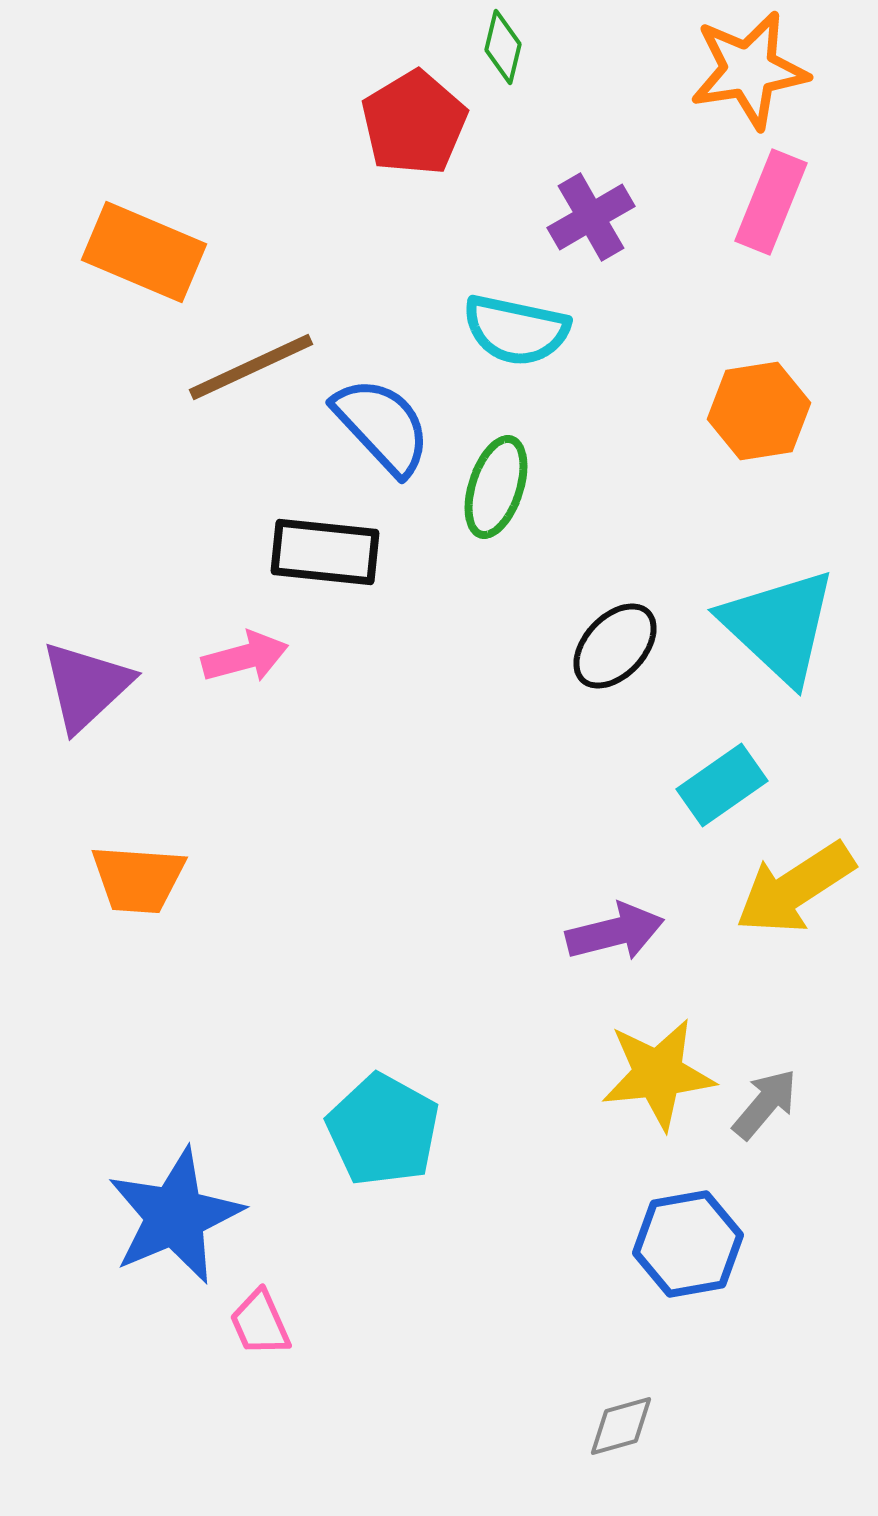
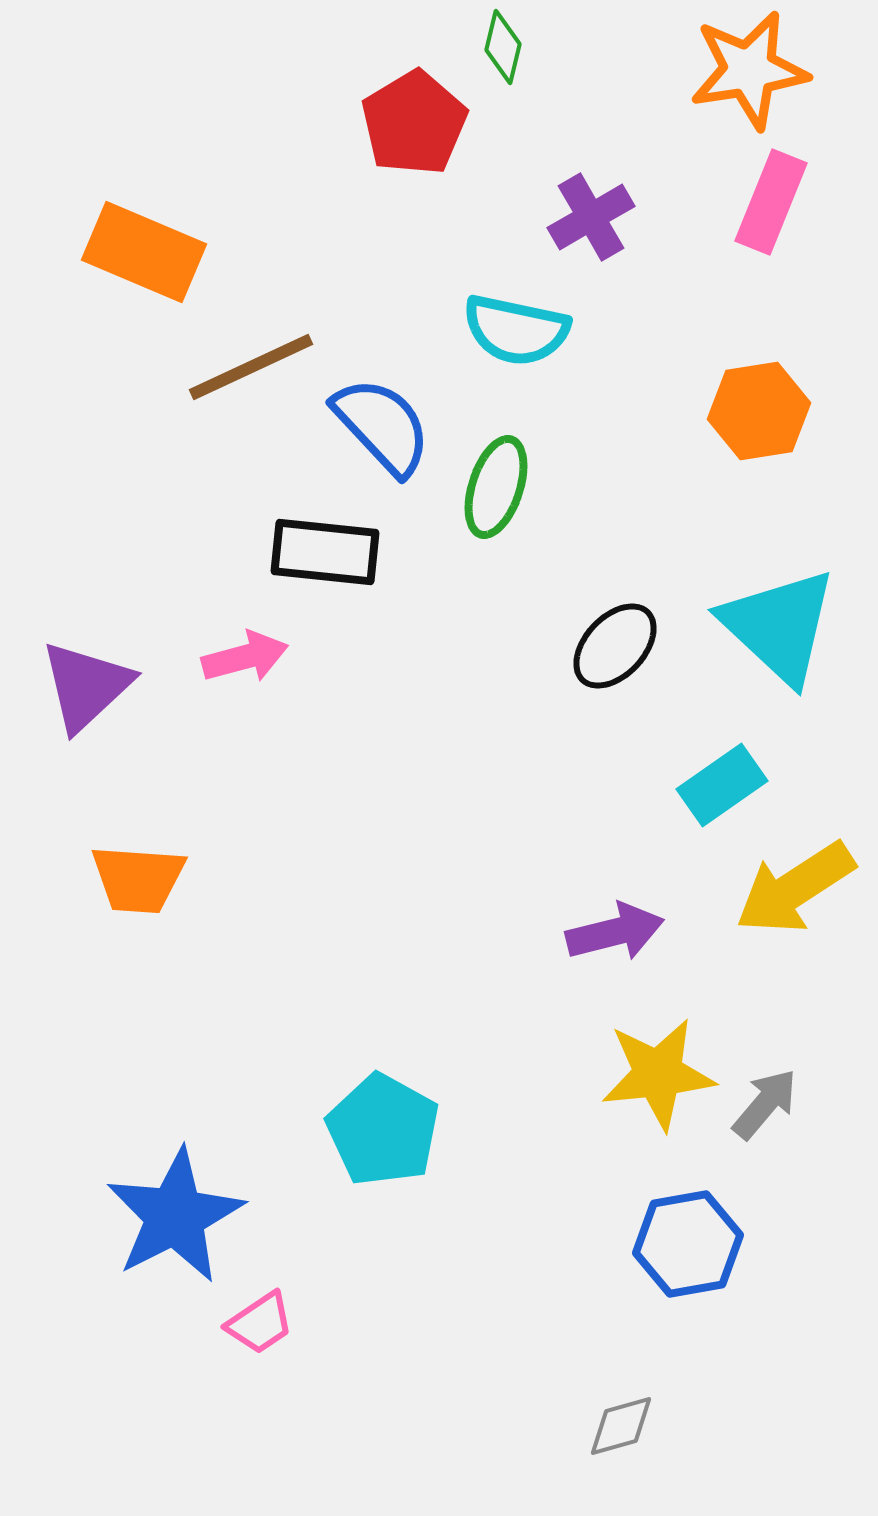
blue star: rotated 4 degrees counterclockwise
pink trapezoid: rotated 100 degrees counterclockwise
